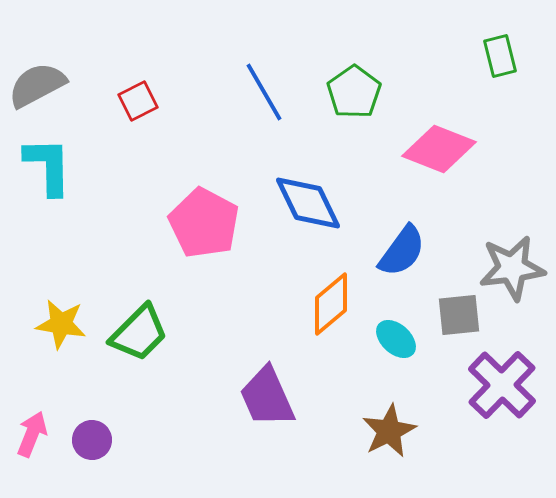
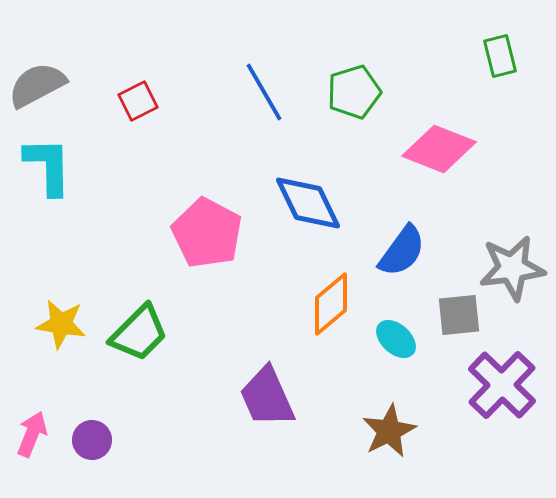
green pentagon: rotated 18 degrees clockwise
pink pentagon: moved 3 px right, 10 px down
